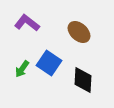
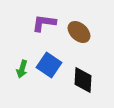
purple L-shape: moved 17 px right; rotated 30 degrees counterclockwise
blue square: moved 2 px down
green arrow: rotated 18 degrees counterclockwise
